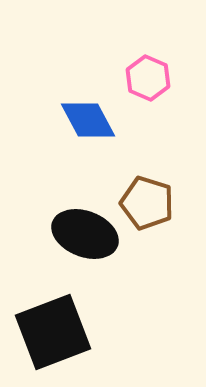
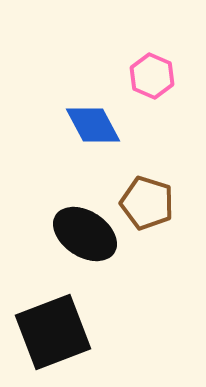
pink hexagon: moved 4 px right, 2 px up
blue diamond: moved 5 px right, 5 px down
black ellipse: rotated 12 degrees clockwise
